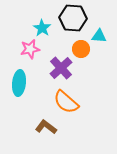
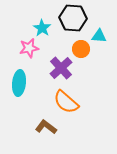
pink star: moved 1 px left, 1 px up
